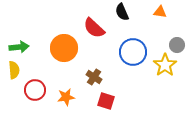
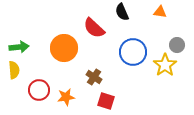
red circle: moved 4 px right
